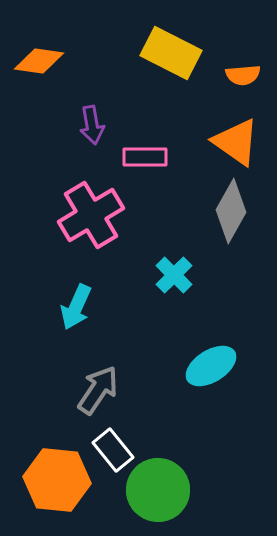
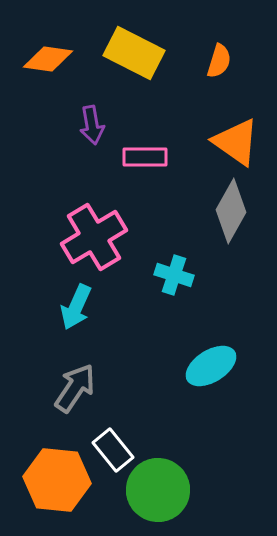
yellow rectangle: moved 37 px left
orange diamond: moved 9 px right, 2 px up
orange semicircle: moved 24 px left, 14 px up; rotated 68 degrees counterclockwise
pink cross: moved 3 px right, 22 px down
cyan cross: rotated 27 degrees counterclockwise
gray arrow: moved 23 px left, 2 px up
